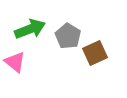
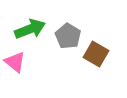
brown square: moved 1 px right, 1 px down; rotated 35 degrees counterclockwise
